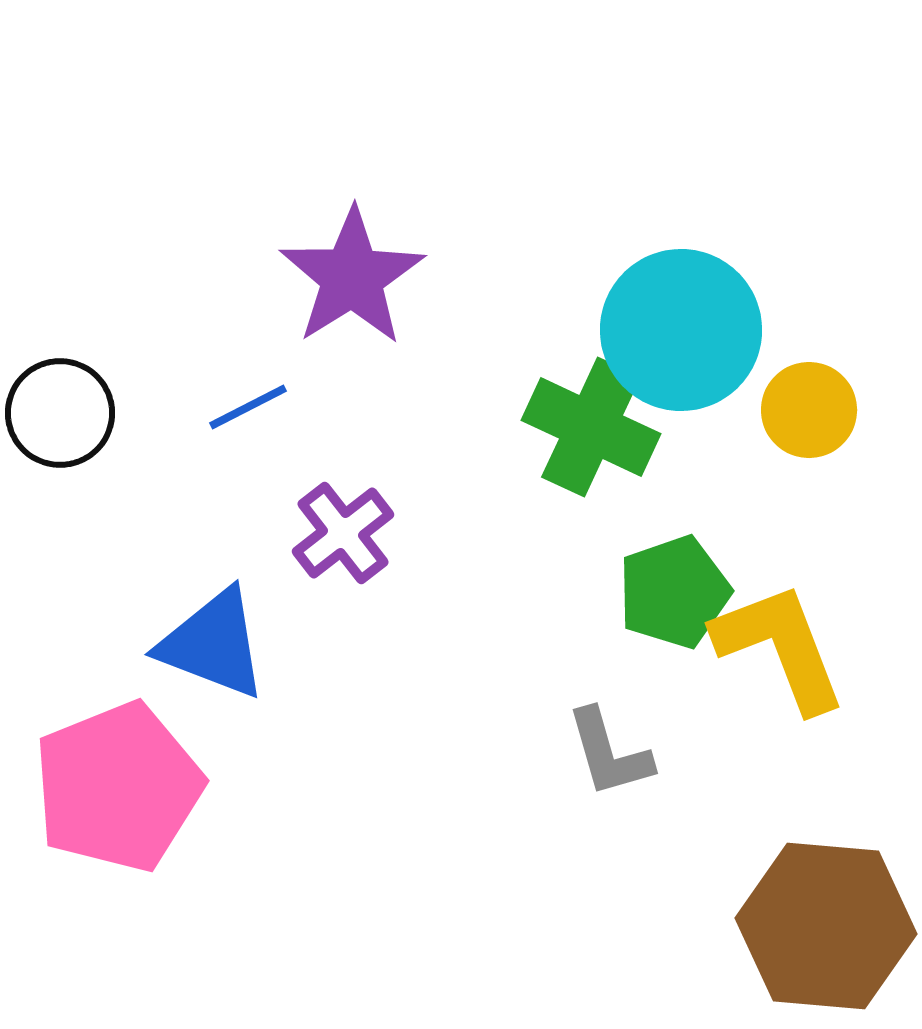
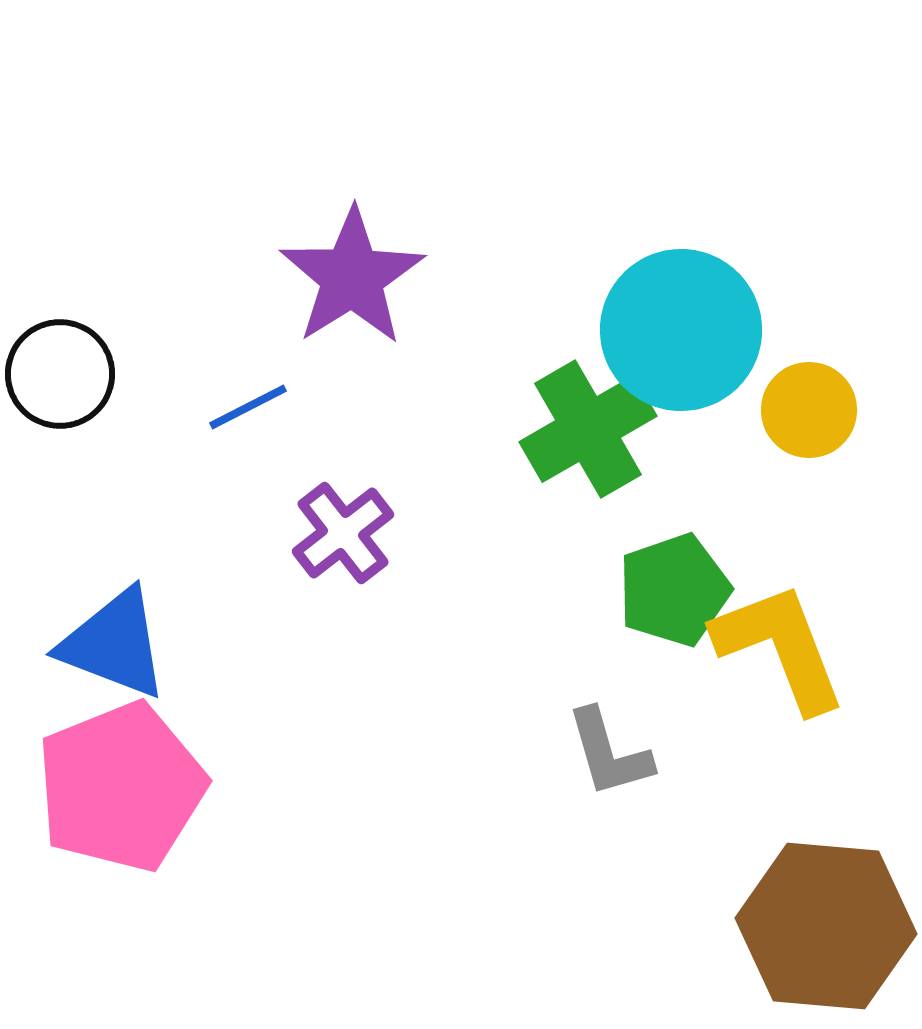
black circle: moved 39 px up
green cross: moved 3 px left, 2 px down; rotated 35 degrees clockwise
green pentagon: moved 2 px up
blue triangle: moved 99 px left
pink pentagon: moved 3 px right
